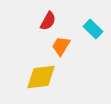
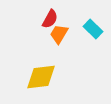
red semicircle: moved 2 px right, 2 px up
orange trapezoid: moved 2 px left, 12 px up
